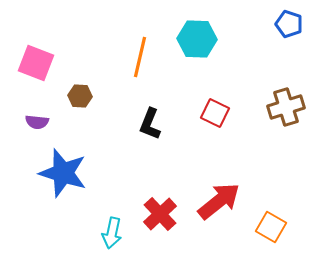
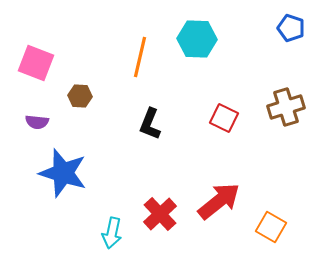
blue pentagon: moved 2 px right, 4 px down
red square: moved 9 px right, 5 px down
